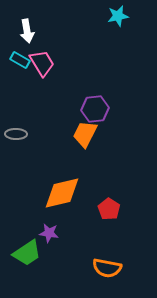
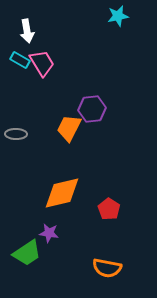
purple hexagon: moved 3 px left
orange trapezoid: moved 16 px left, 6 px up
